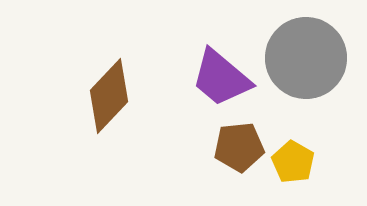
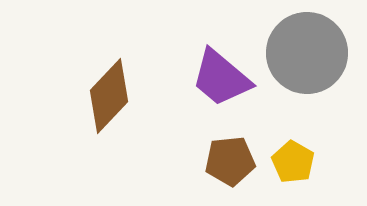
gray circle: moved 1 px right, 5 px up
brown pentagon: moved 9 px left, 14 px down
